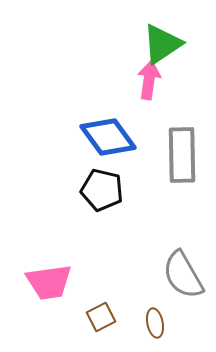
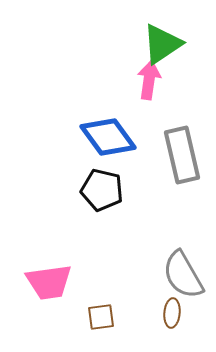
gray rectangle: rotated 12 degrees counterclockwise
brown square: rotated 20 degrees clockwise
brown ellipse: moved 17 px right, 10 px up; rotated 16 degrees clockwise
